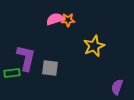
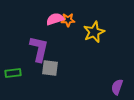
yellow star: moved 14 px up
purple L-shape: moved 13 px right, 9 px up
green rectangle: moved 1 px right
